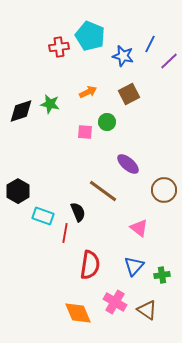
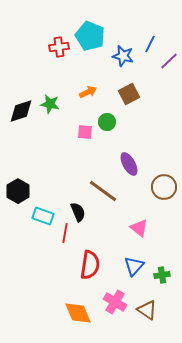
purple ellipse: moved 1 px right; rotated 20 degrees clockwise
brown circle: moved 3 px up
